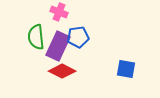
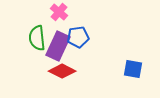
pink cross: rotated 18 degrees clockwise
green semicircle: moved 1 px right, 1 px down
blue square: moved 7 px right
